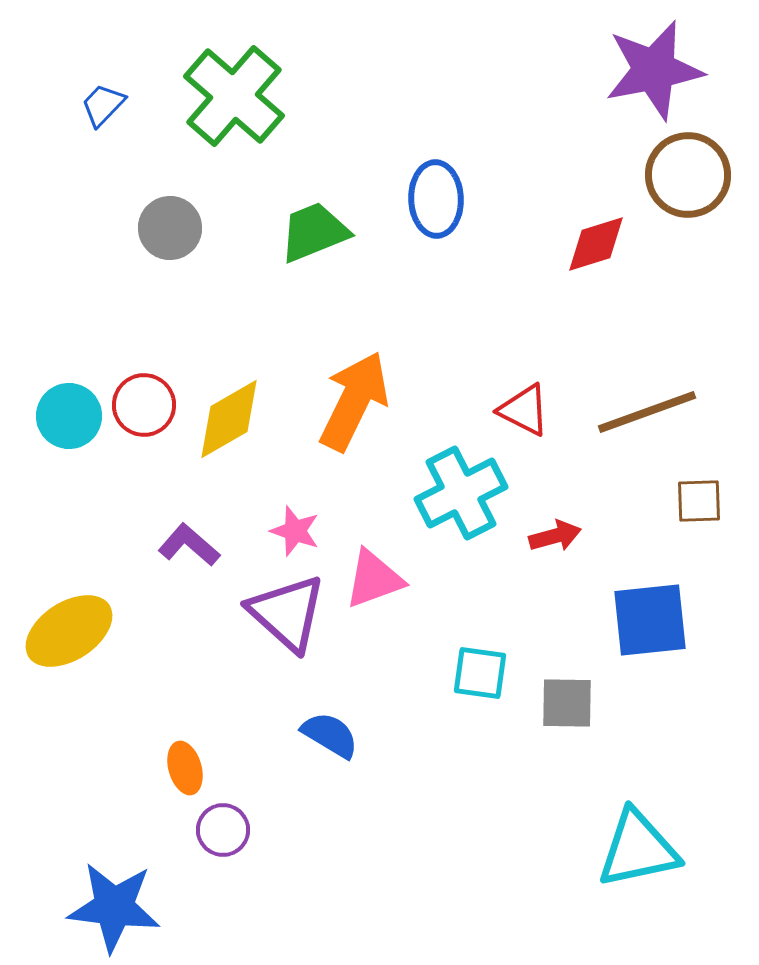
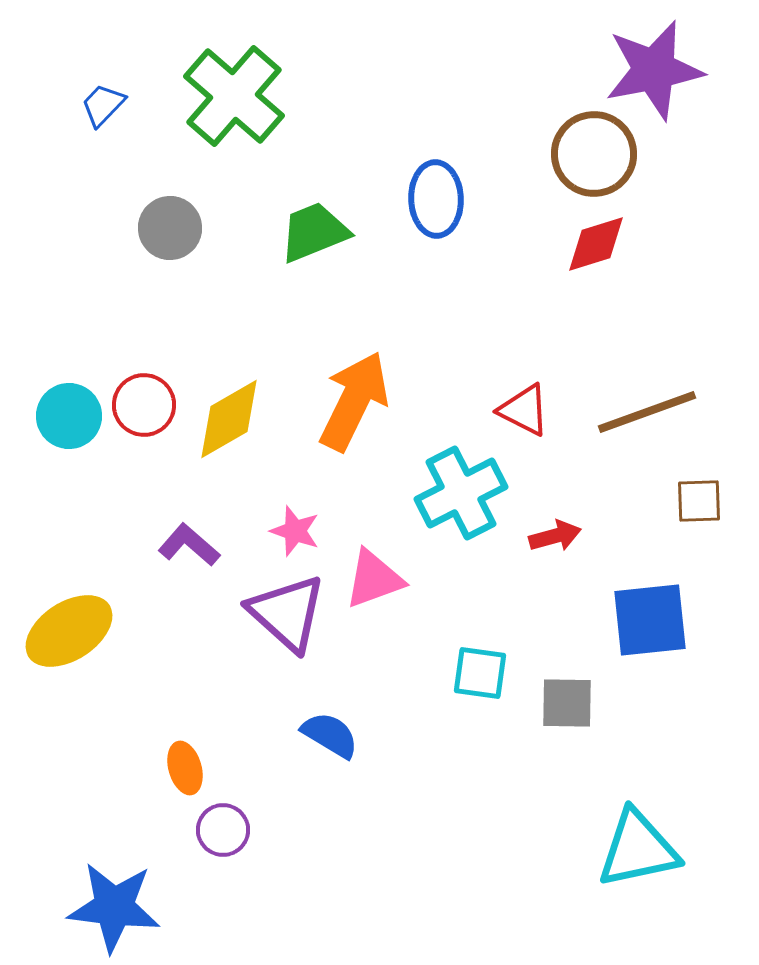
brown circle: moved 94 px left, 21 px up
